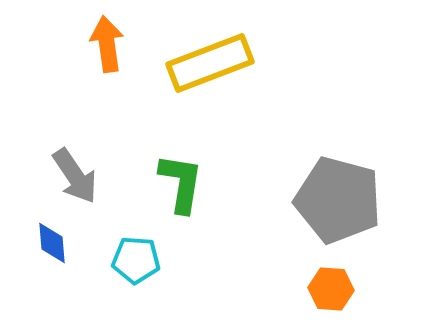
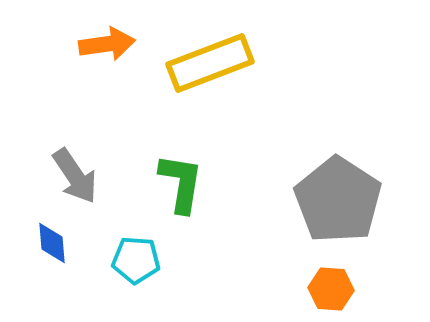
orange arrow: rotated 90 degrees clockwise
gray pentagon: rotated 18 degrees clockwise
